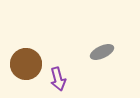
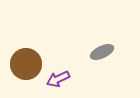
purple arrow: rotated 80 degrees clockwise
